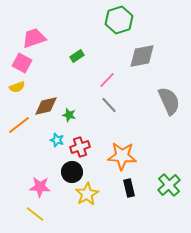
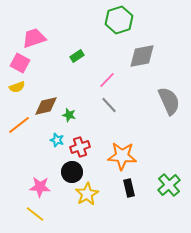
pink square: moved 2 px left
